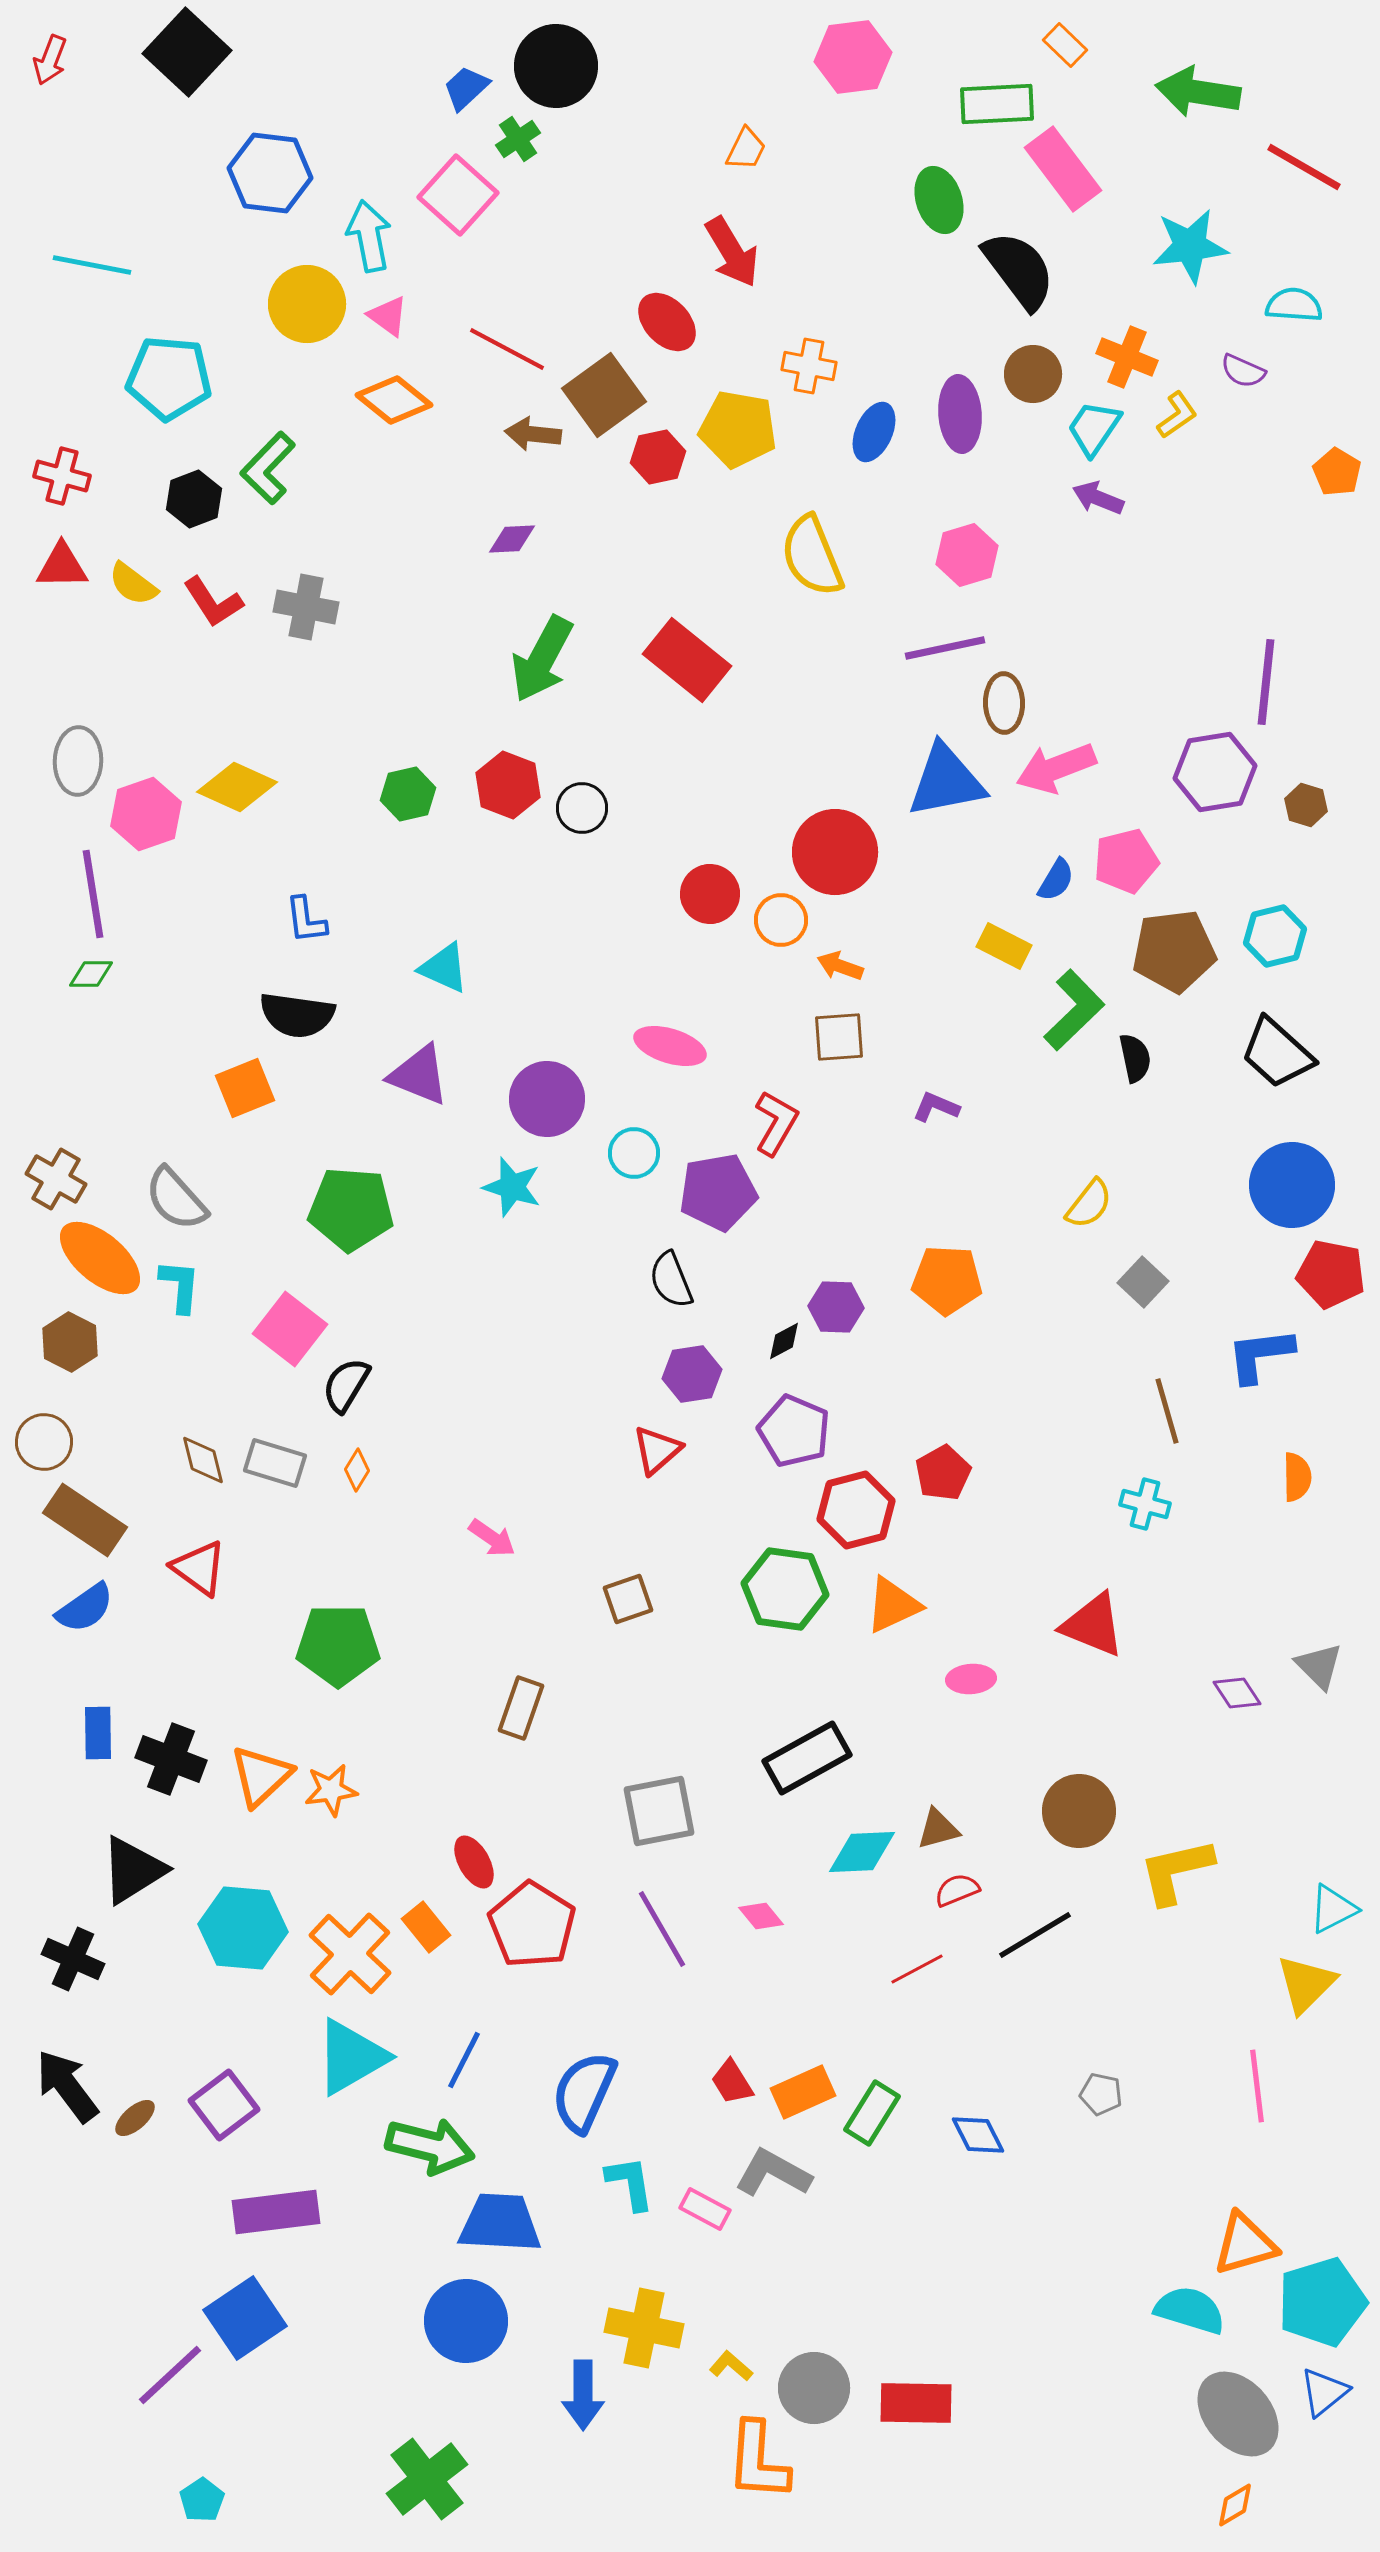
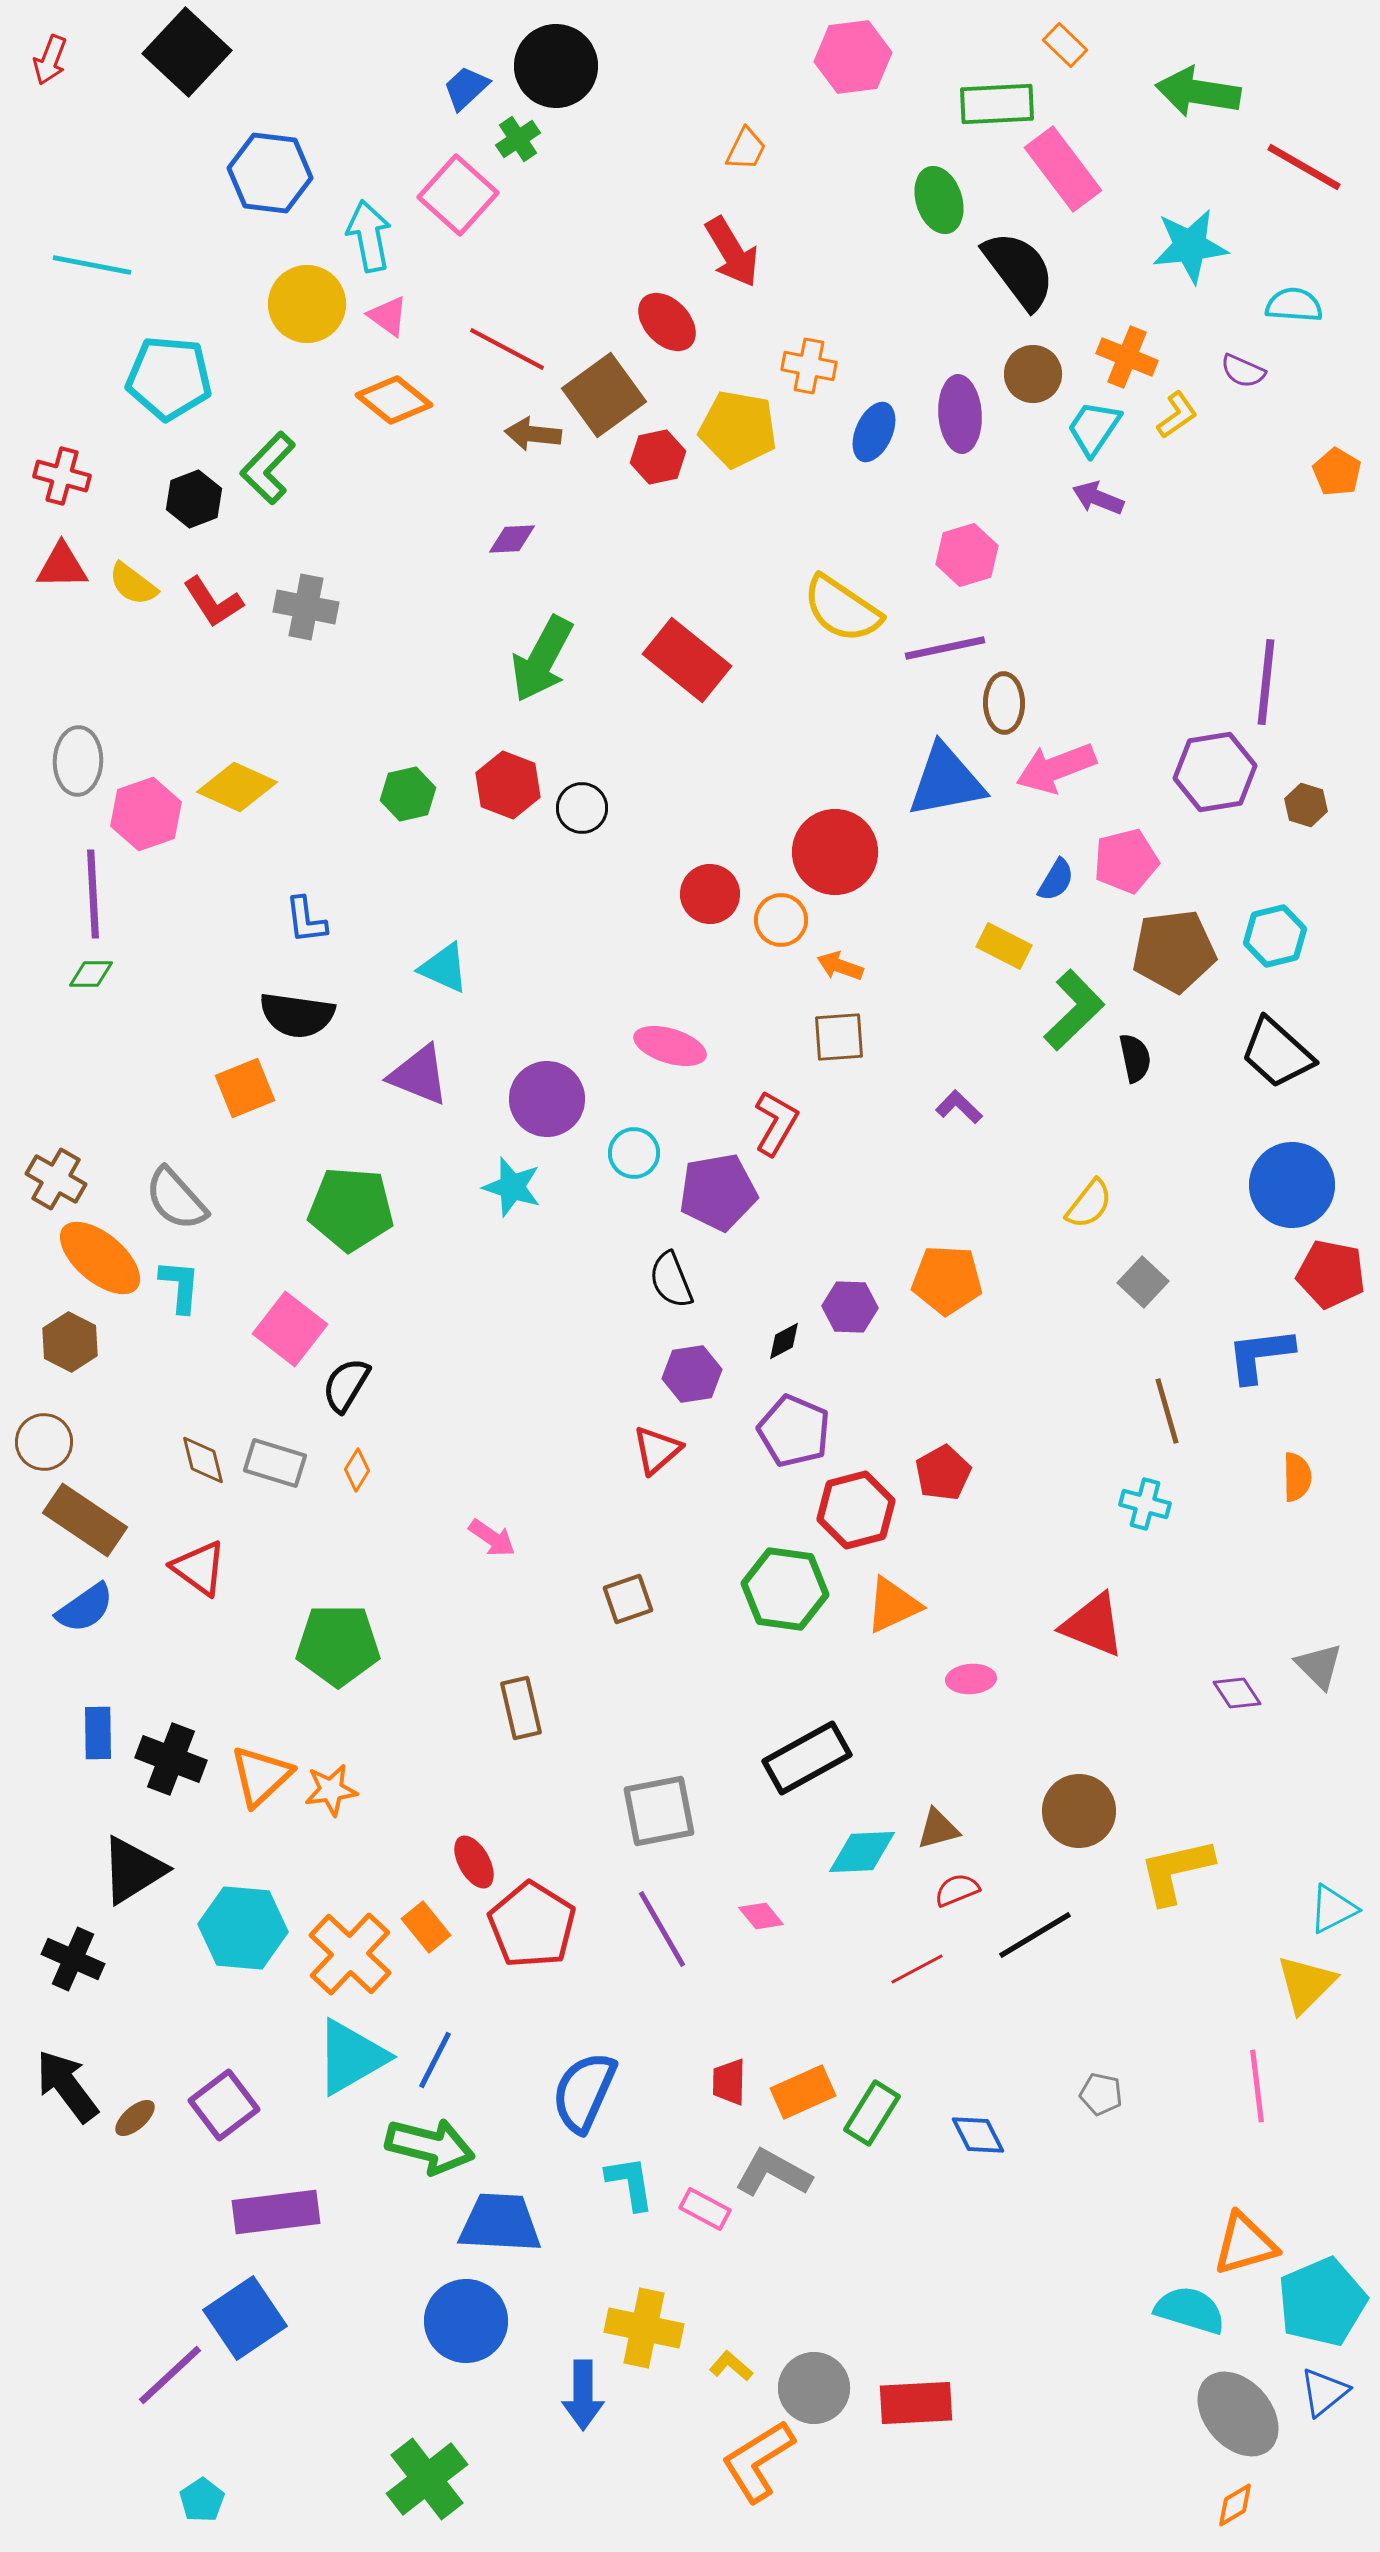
yellow semicircle at (812, 556): moved 30 px right, 53 px down; rotated 34 degrees counterclockwise
purple line at (93, 894): rotated 6 degrees clockwise
purple L-shape at (936, 1107): moved 23 px right; rotated 21 degrees clockwise
purple hexagon at (836, 1307): moved 14 px right
brown rectangle at (521, 1708): rotated 32 degrees counterclockwise
blue line at (464, 2060): moved 29 px left
red trapezoid at (732, 2082): moved 3 px left; rotated 33 degrees clockwise
cyan pentagon at (1322, 2302): rotated 6 degrees counterclockwise
red rectangle at (916, 2403): rotated 4 degrees counterclockwise
orange L-shape at (758, 2461): rotated 54 degrees clockwise
